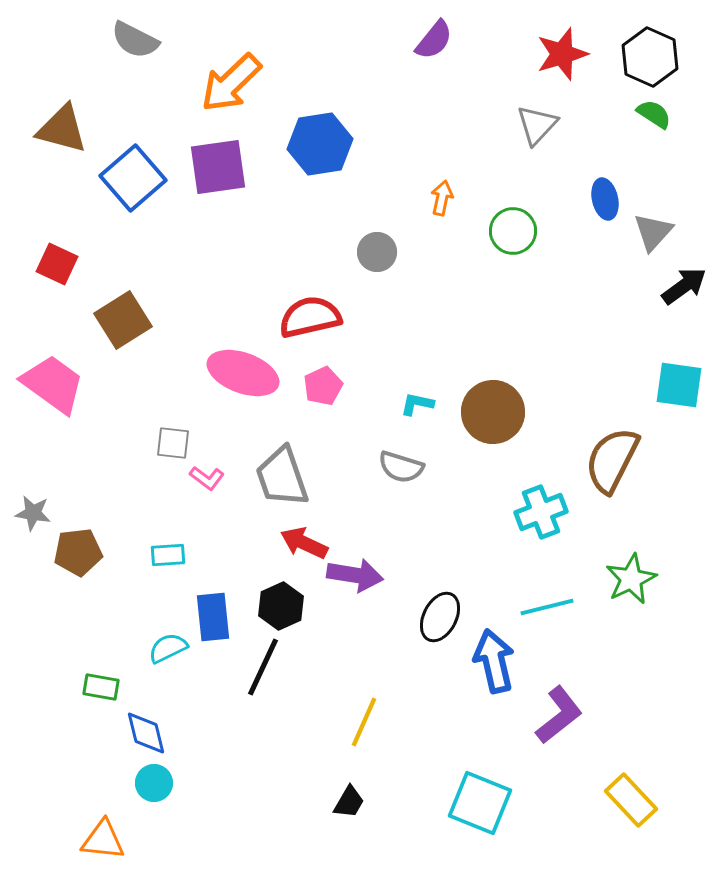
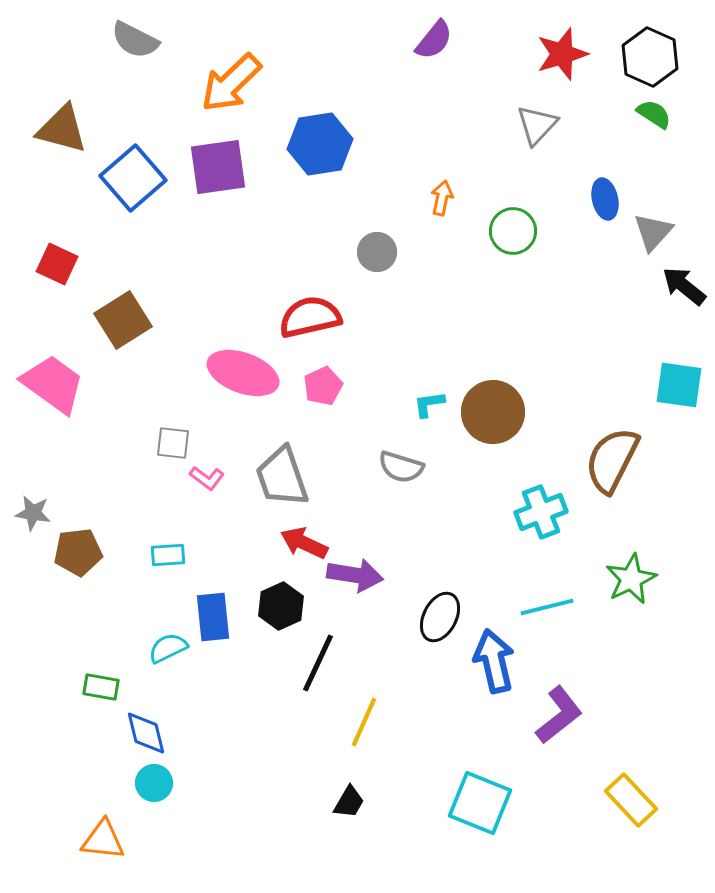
black arrow at (684, 286): rotated 105 degrees counterclockwise
cyan L-shape at (417, 404): moved 12 px right; rotated 20 degrees counterclockwise
black line at (263, 667): moved 55 px right, 4 px up
